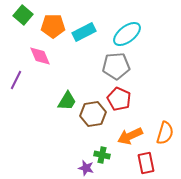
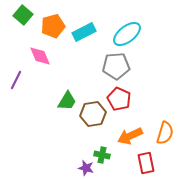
orange pentagon: rotated 15 degrees counterclockwise
